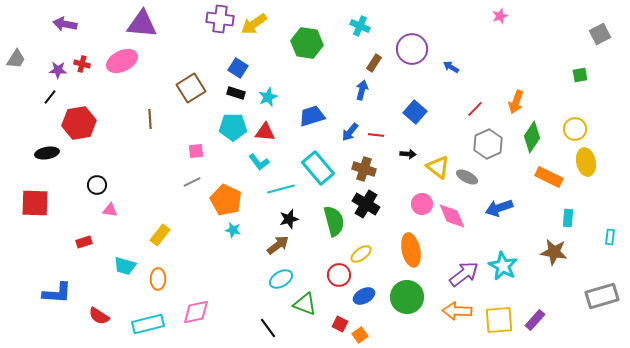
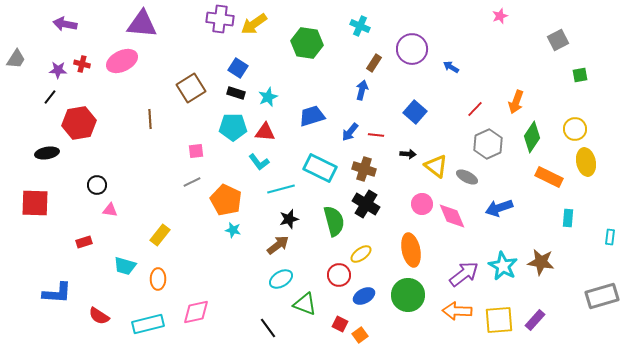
gray square at (600, 34): moved 42 px left, 6 px down
yellow triangle at (438, 167): moved 2 px left, 1 px up
cyan rectangle at (318, 168): moved 2 px right; rotated 24 degrees counterclockwise
brown star at (554, 252): moved 13 px left, 10 px down
green circle at (407, 297): moved 1 px right, 2 px up
